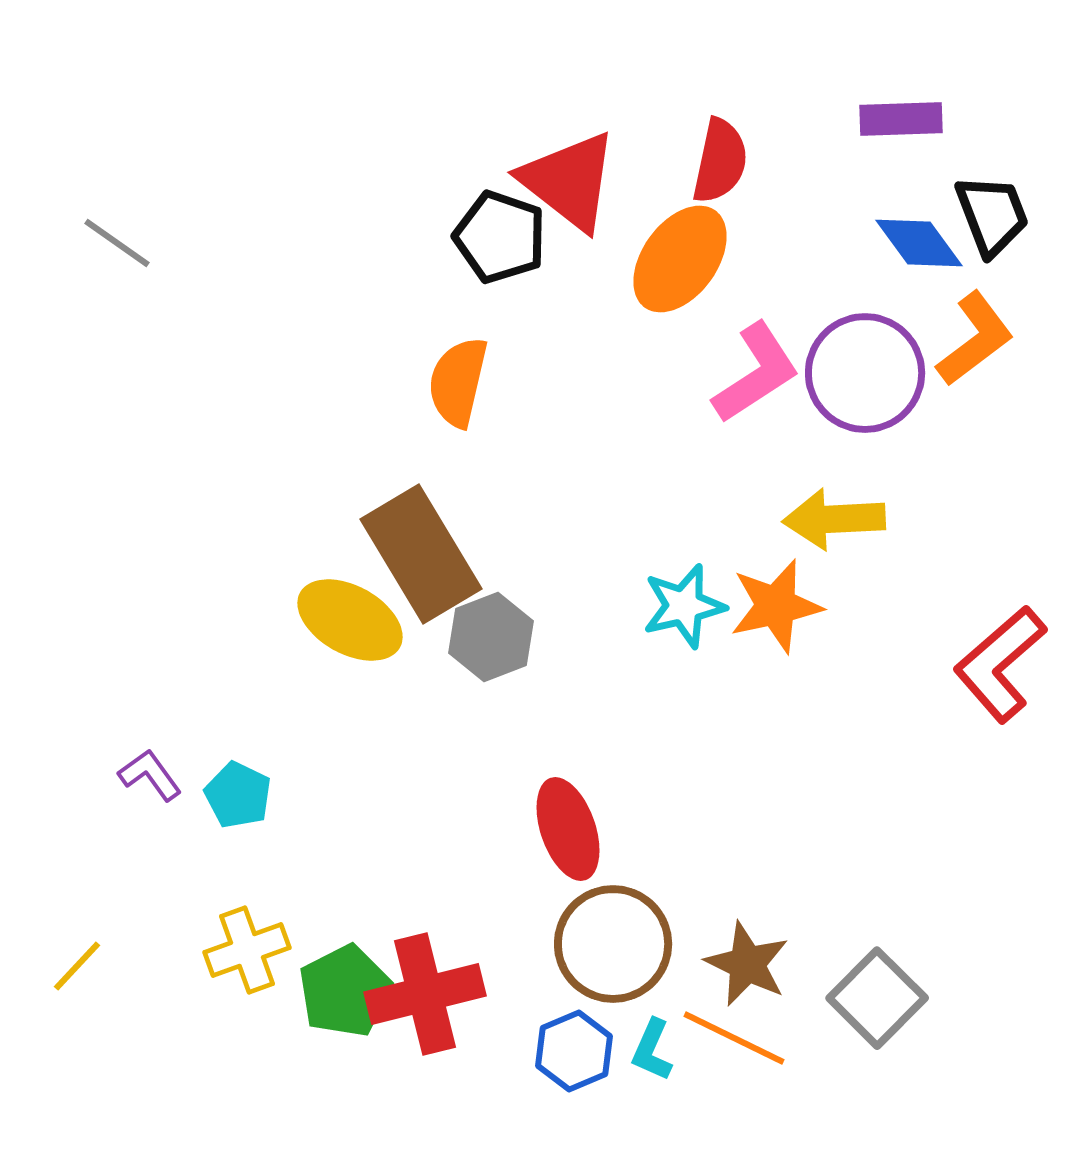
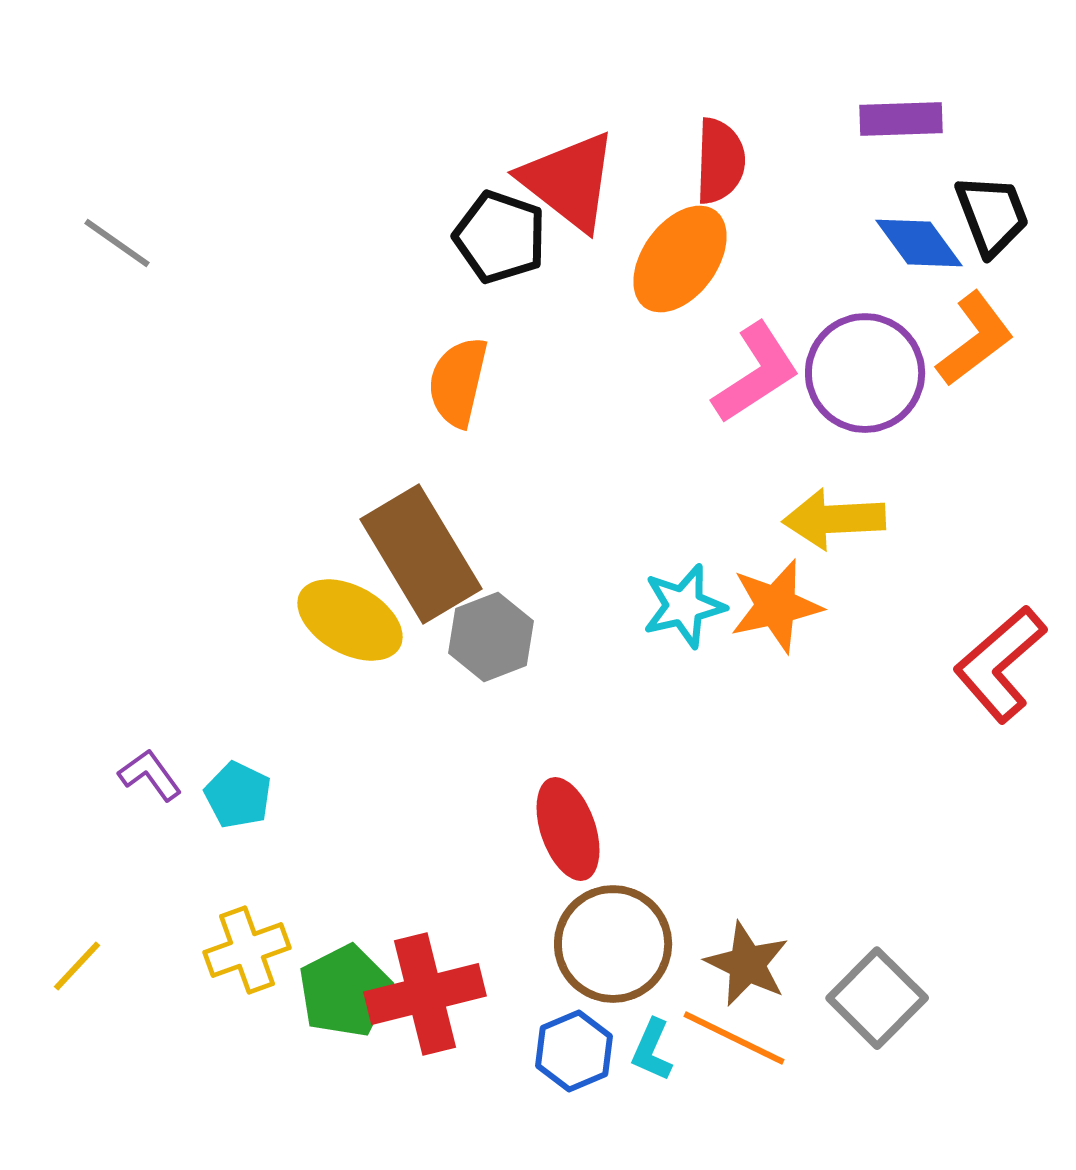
red semicircle: rotated 10 degrees counterclockwise
